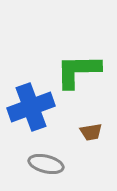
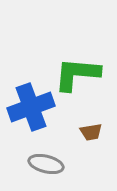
green L-shape: moved 1 px left, 3 px down; rotated 6 degrees clockwise
